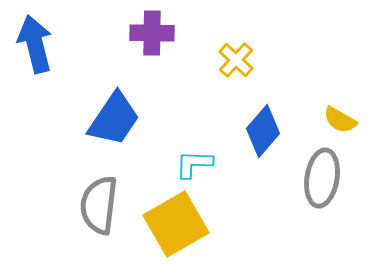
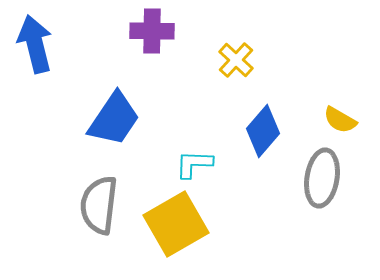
purple cross: moved 2 px up
